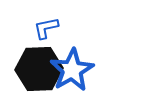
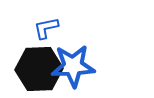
blue star: moved 1 px right, 4 px up; rotated 27 degrees clockwise
